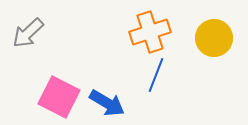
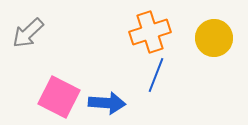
blue arrow: rotated 27 degrees counterclockwise
